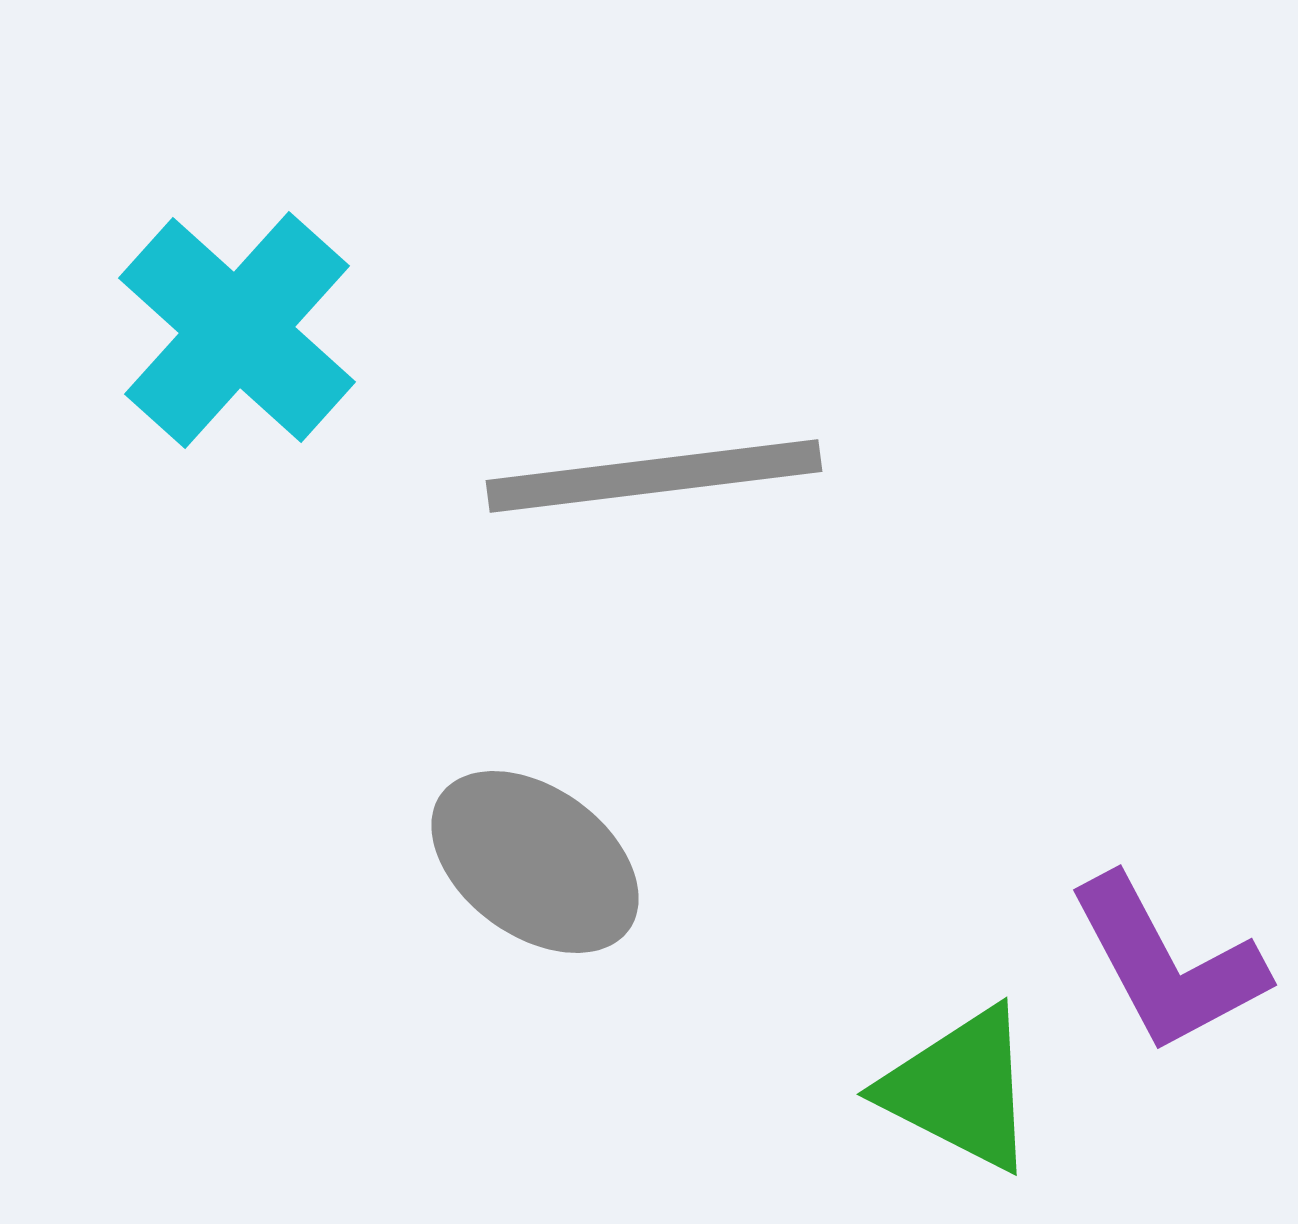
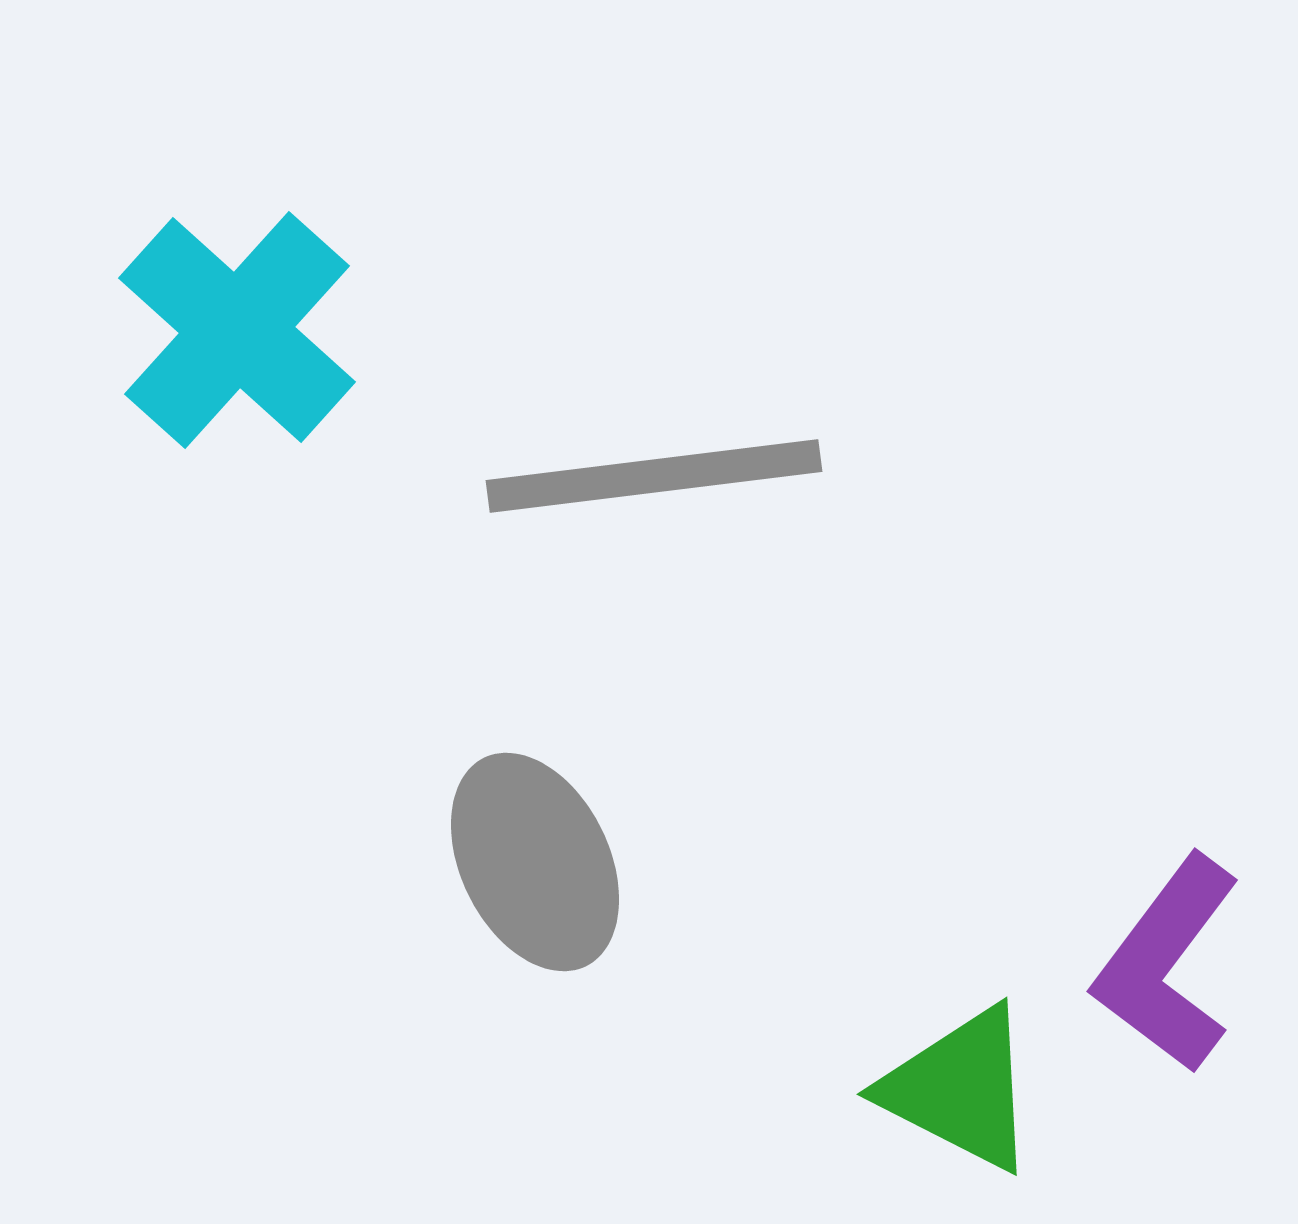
gray ellipse: rotated 28 degrees clockwise
purple L-shape: rotated 65 degrees clockwise
